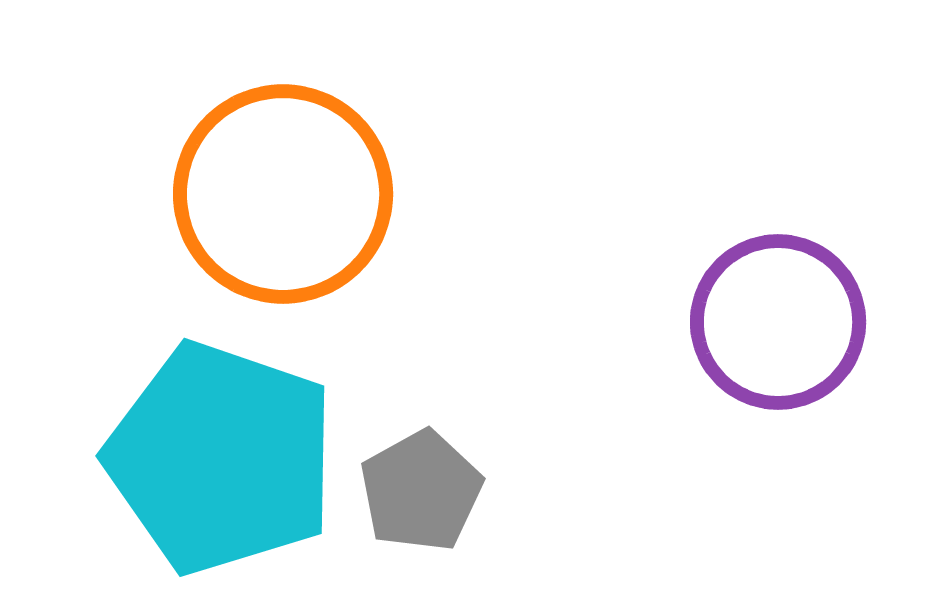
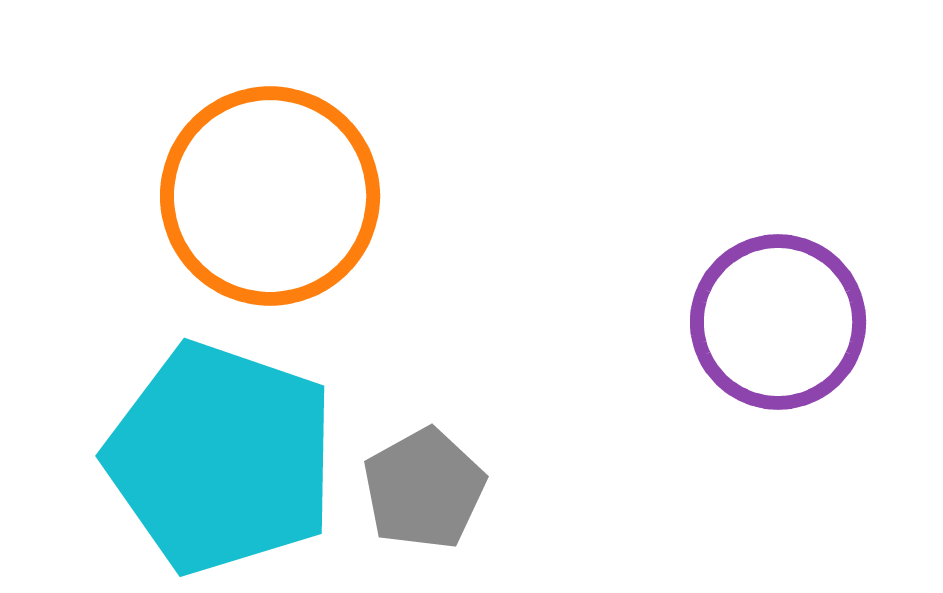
orange circle: moved 13 px left, 2 px down
gray pentagon: moved 3 px right, 2 px up
